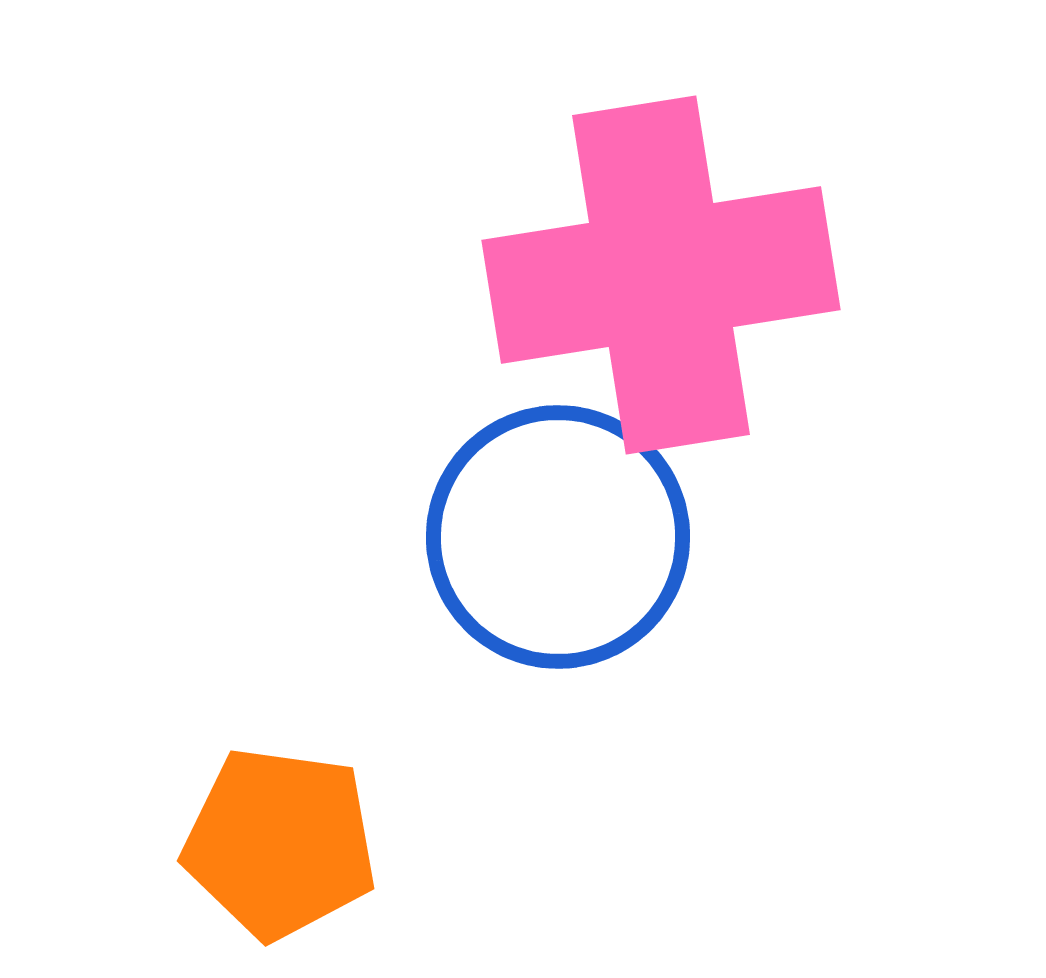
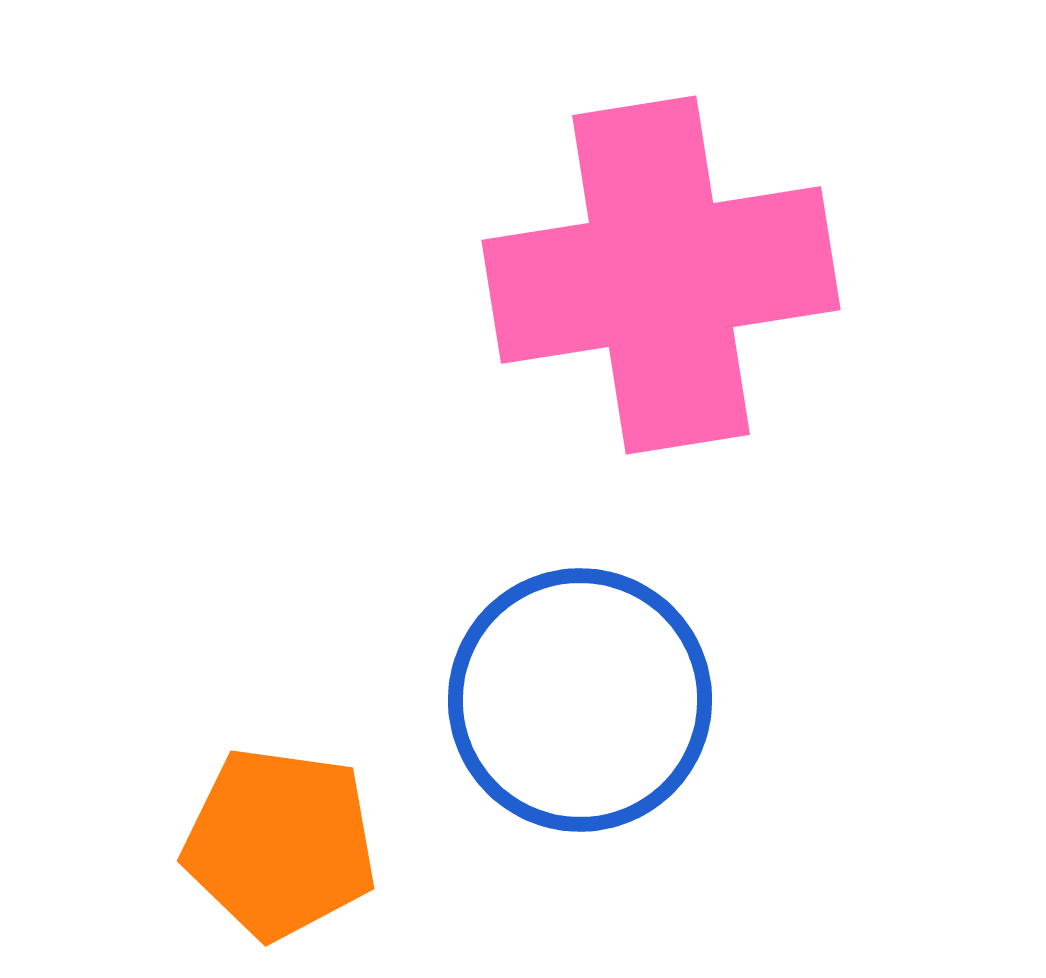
blue circle: moved 22 px right, 163 px down
